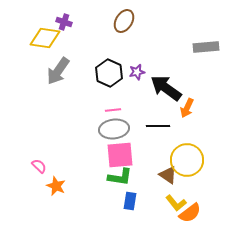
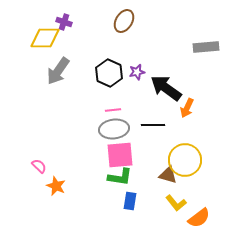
yellow diamond: rotated 8 degrees counterclockwise
black line: moved 5 px left, 1 px up
yellow circle: moved 2 px left
brown triangle: rotated 18 degrees counterclockwise
orange semicircle: moved 9 px right, 5 px down
